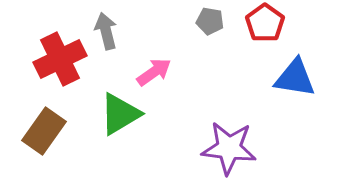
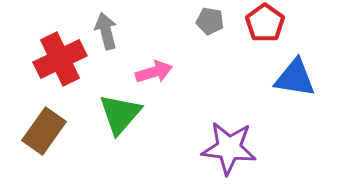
pink arrow: rotated 18 degrees clockwise
green triangle: rotated 18 degrees counterclockwise
